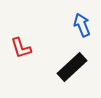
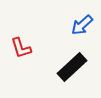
blue arrow: rotated 110 degrees counterclockwise
